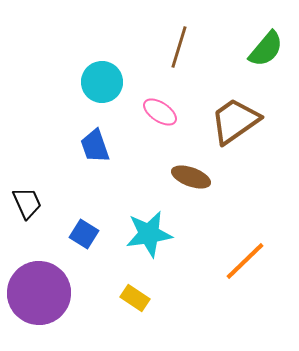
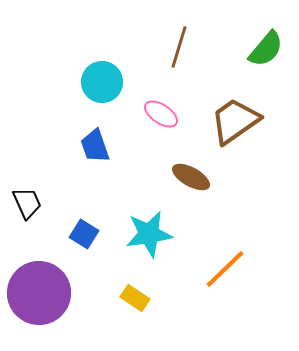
pink ellipse: moved 1 px right, 2 px down
brown ellipse: rotated 9 degrees clockwise
orange line: moved 20 px left, 8 px down
